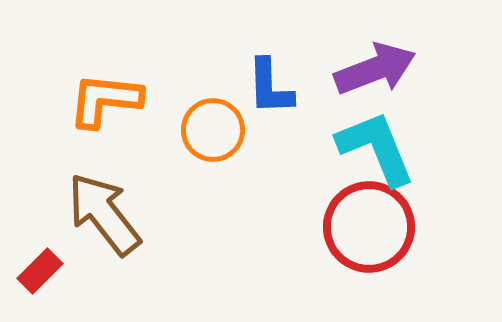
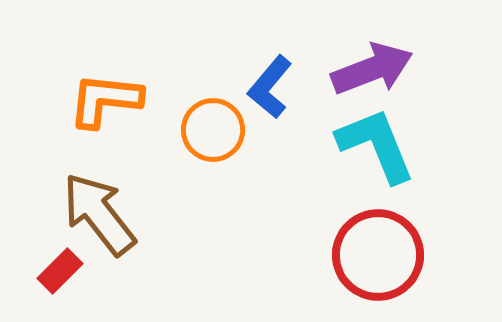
purple arrow: moved 3 px left
blue L-shape: rotated 42 degrees clockwise
cyan L-shape: moved 3 px up
brown arrow: moved 5 px left
red circle: moved 9 px right, 28 px down
red rectangle: moved 20 px right
